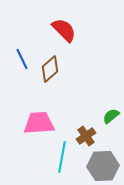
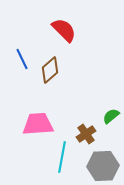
brown diamond: moved 1 px down
pink trapezoid: moved 1 px left, 1 px down
brown cross: moved 2 px up
